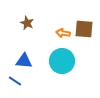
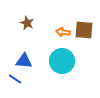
brown square: moved 1 px down
orange arrow: moved 1 px up
blue line: moved 2 px up
